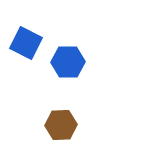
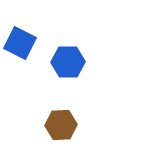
blue square: moved 6 px left
